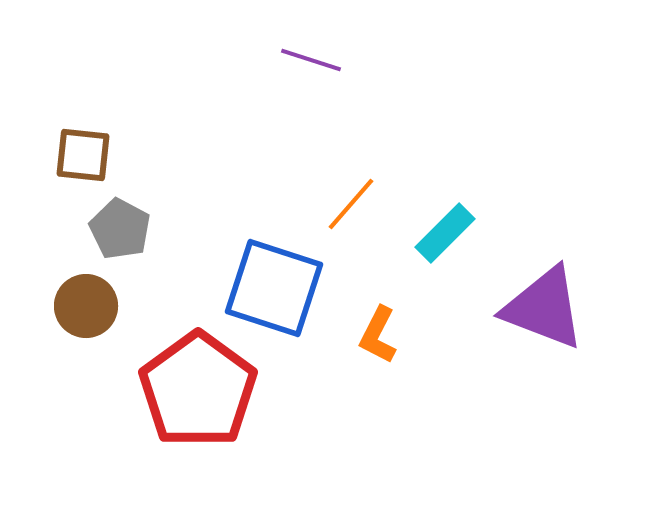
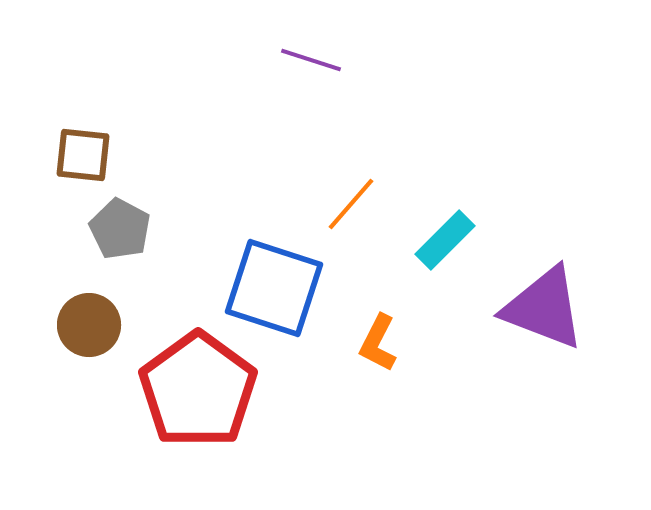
cyan rectangle: moved 7 px down
brown circle: moved 3 px right, 19 px down
orange L-shape: moved 8 px down
